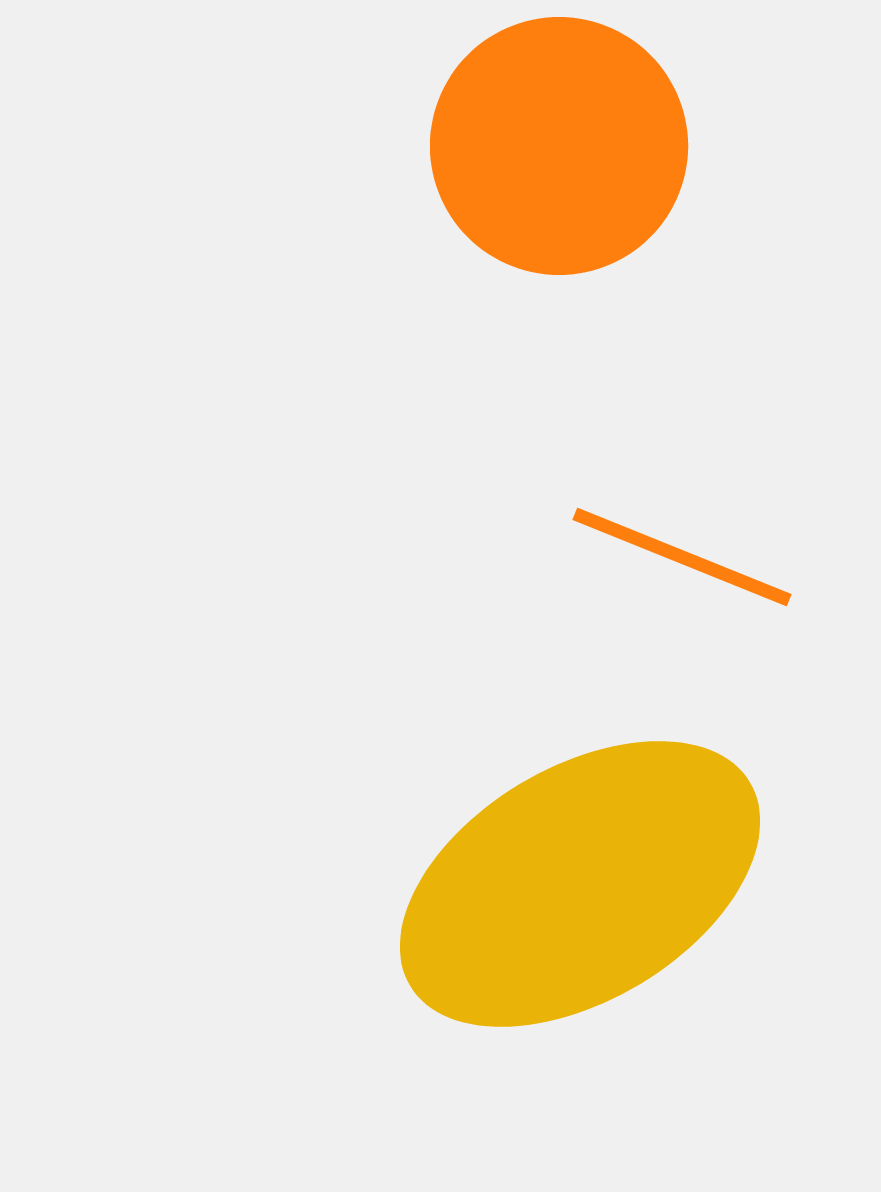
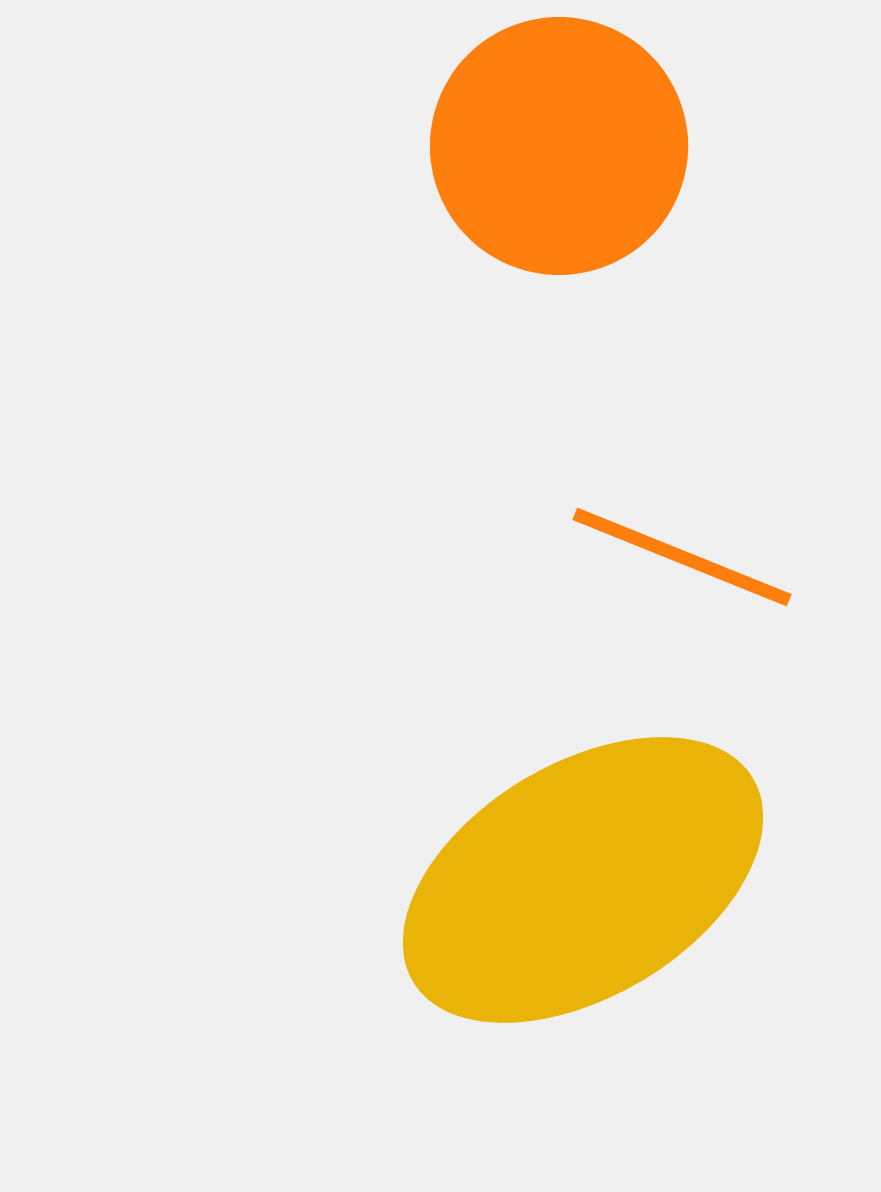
yellow ellipse: moved 3 px right, 4 px up
